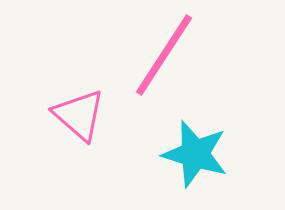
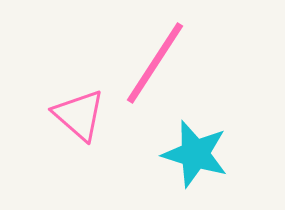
pink line: moved 9 px left, 8 px down
